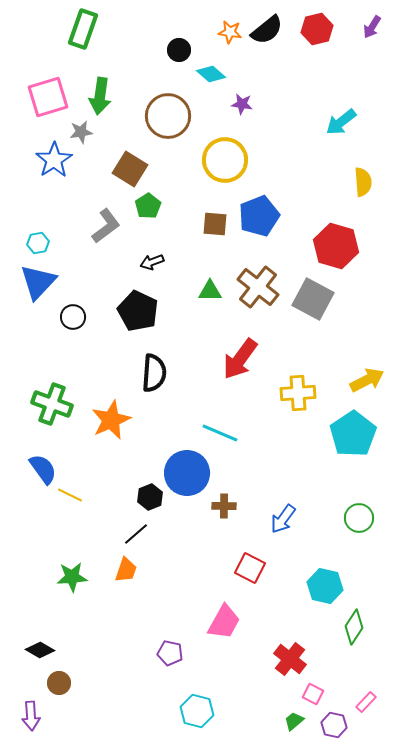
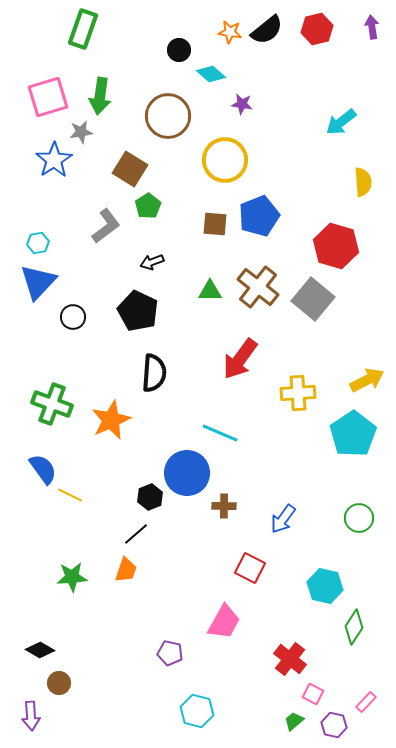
purple arrow at (372, 27): rotated 140 degrees clockwise
gray square at (313, 299): rotated 12 degrees clockwise
